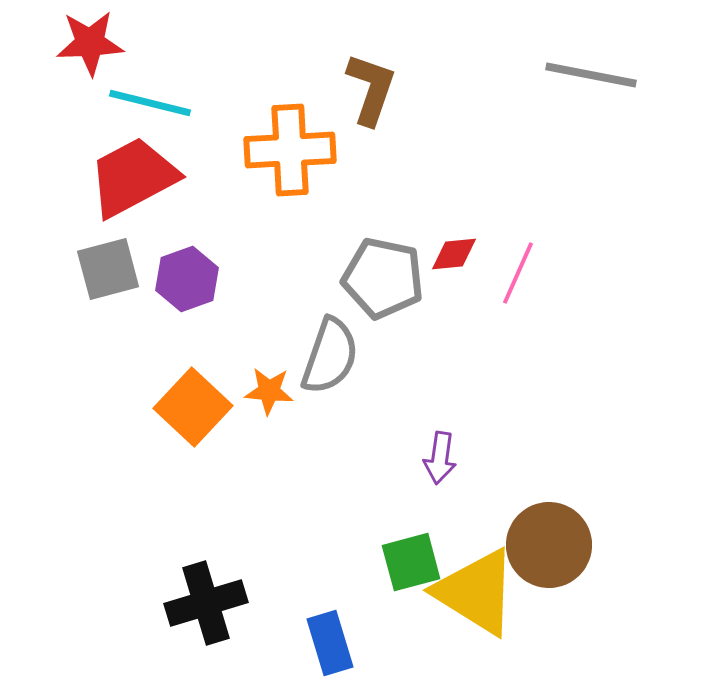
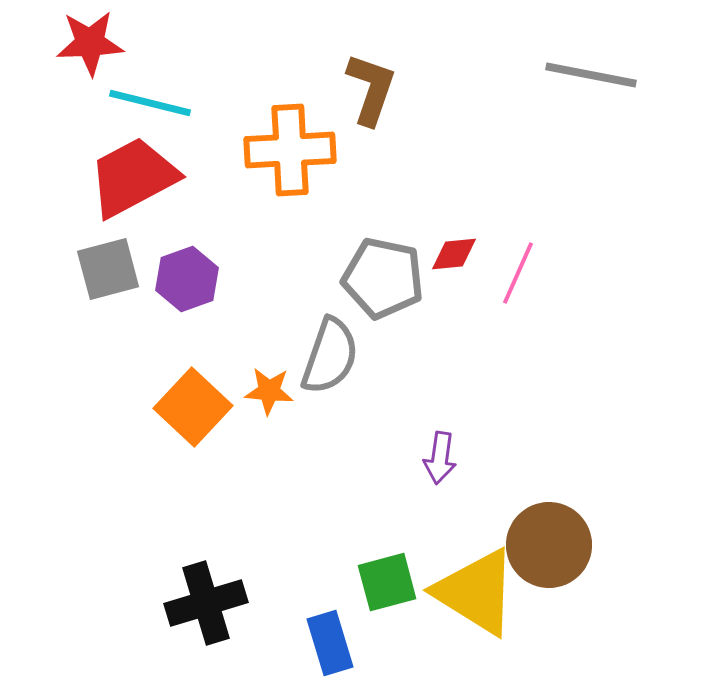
green square: moved 24 px left, 20 px down
